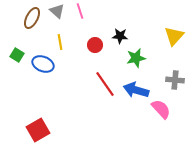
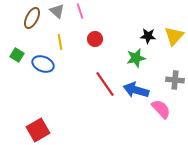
black star: moved 28 px right
red circle: moved 6 px up
